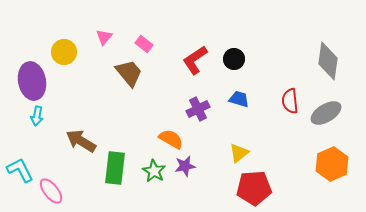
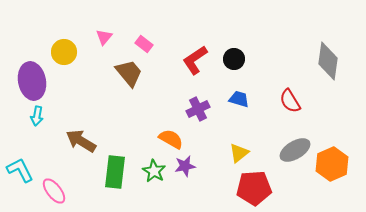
red semicircle: rotated 25 degrees counterclockwise
gray ellipse: moved 31 px left, 37 px down
green rectangle: moved 4 px down
pink ellipse: moved 3 px right
